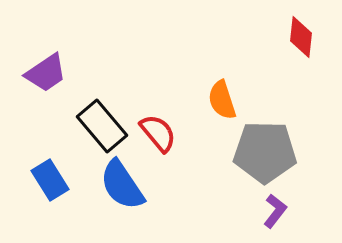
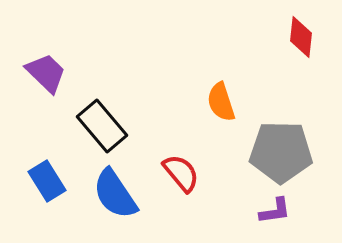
purple trapezoid: rotated 102 degrees counterclockwise
orange semicircle: moved 1 px left, 2 px down
red semicircle: moved 23 px right, 40 px down
gray pentagon: moved 16 px right
blue rectangle: moved 3 px left, 1 px down
blue semicircle: moved 7 px left, 9 px down
purple L-shape: rotated 44 degrees clockwise
